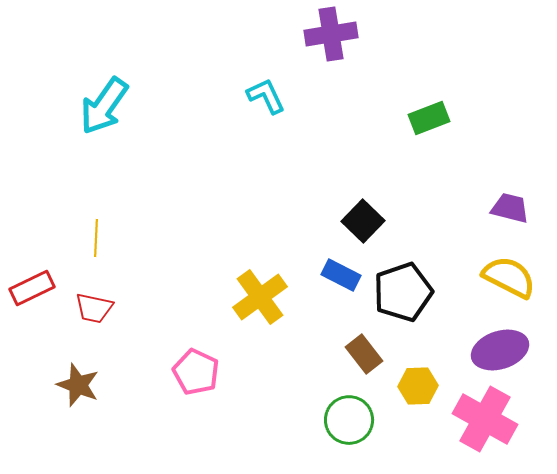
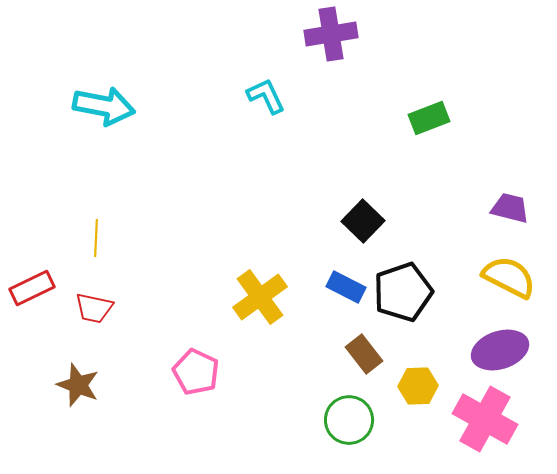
cyan arrow: rotated 114 degrees counterclockwise
blue rectangle: moved 5 px right, 12 px down
